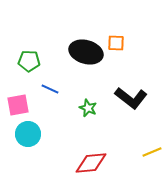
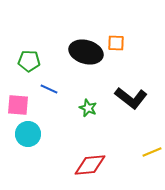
blue line: moved 1 px left
pink square: rotated 15 degrees clockwise
red diamond: moved 1 px left, 2 px down
